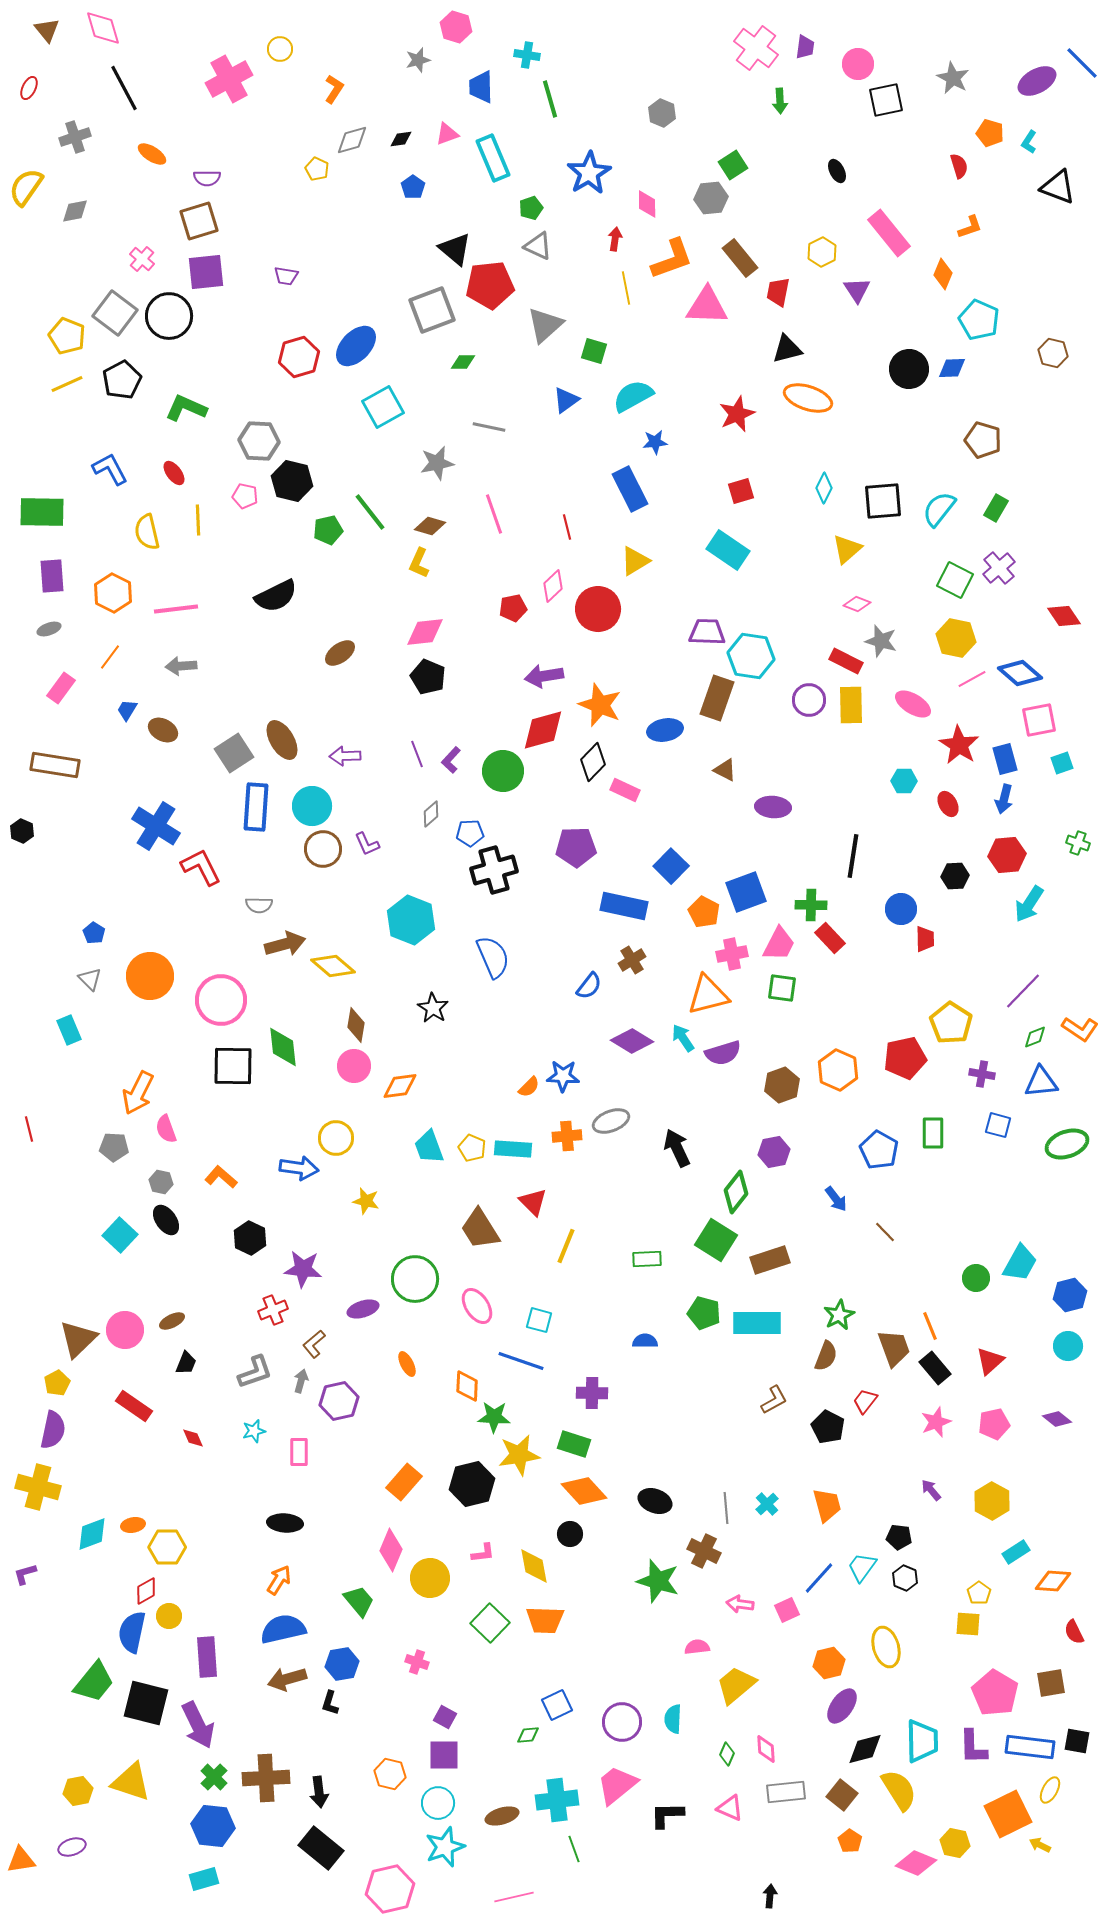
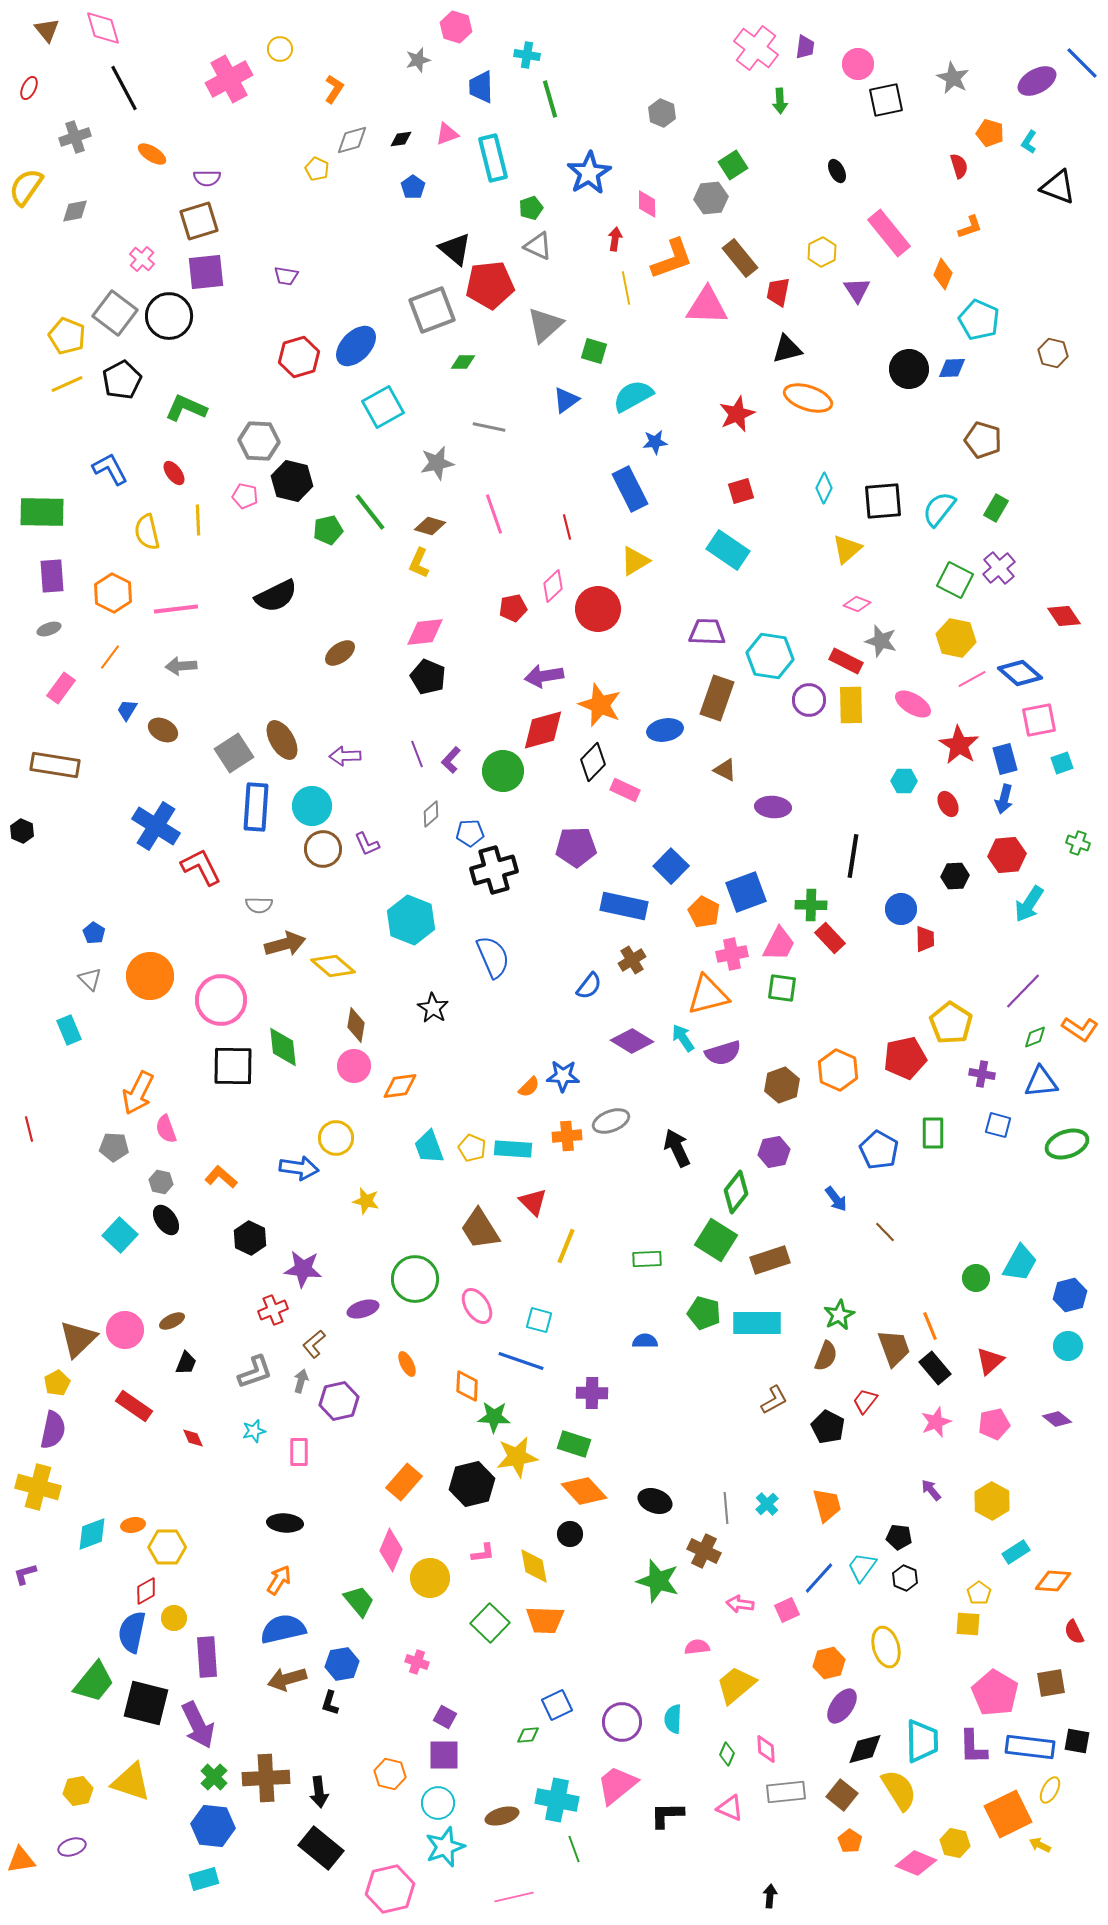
cyan rectangle at (493, 158): rotated 9 degrees clockwise
cyan hexagon at (751, 656): moved 19 px right
yellow star at (519, 1455): moved 2 px left, 2 px down
yellow circle at (169, 1616): moved 5 px right, 2 px down
cyan cross at (557, 1800): rotated 18 degrees clockwise
